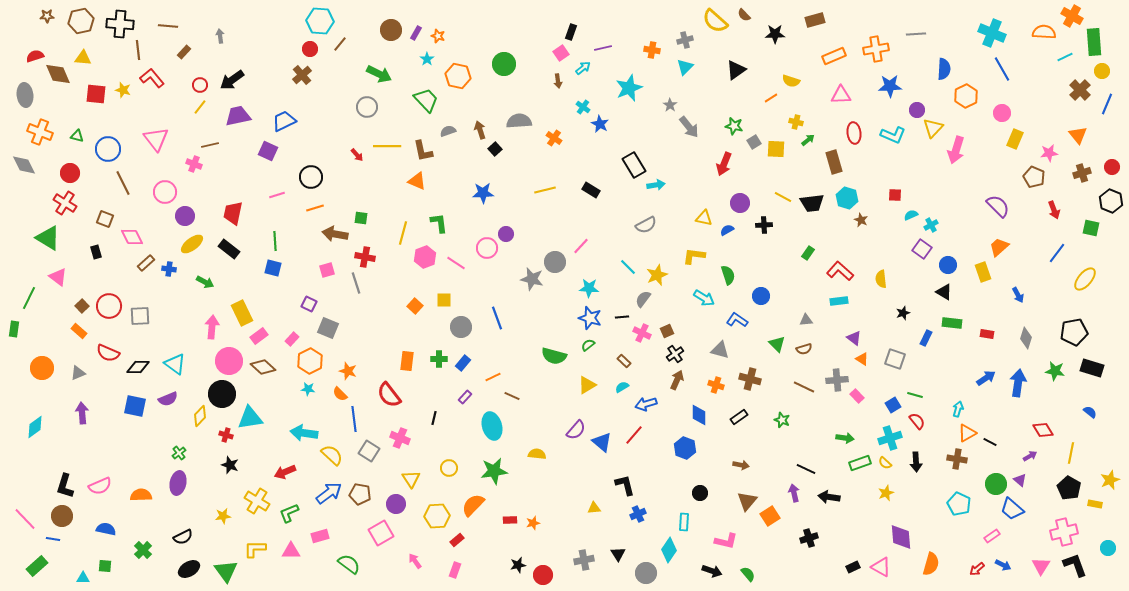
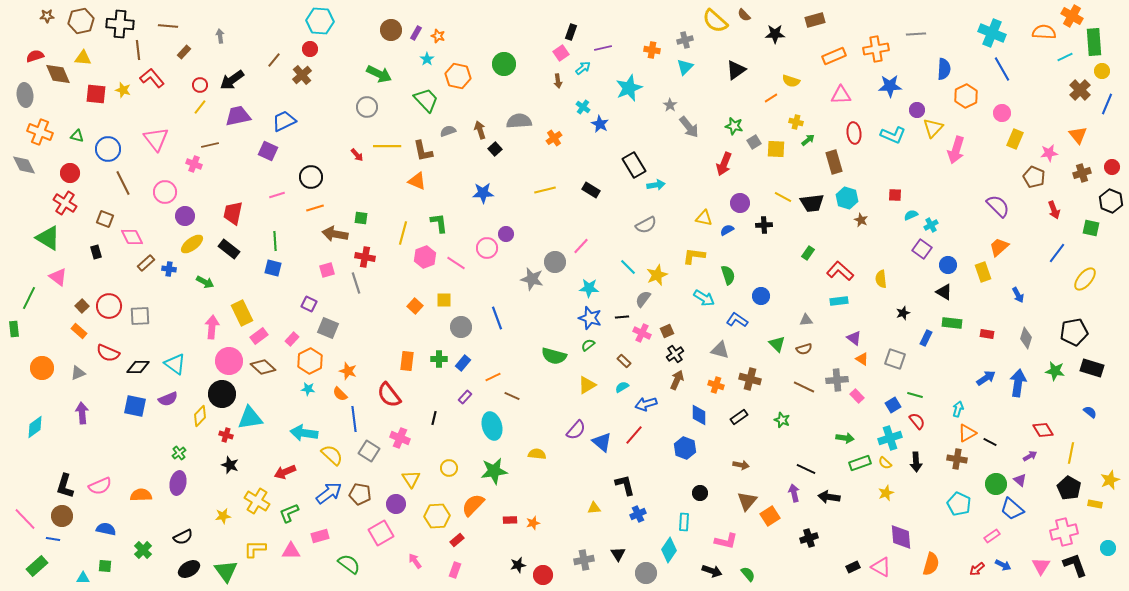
brown line at (340, 44): moved 66 px left, 16 px down
orange cross at (554, 138): rotated 21 degrees clockwise
green rectangle at (14, 329): rotated 14 degrees counterclockwise
